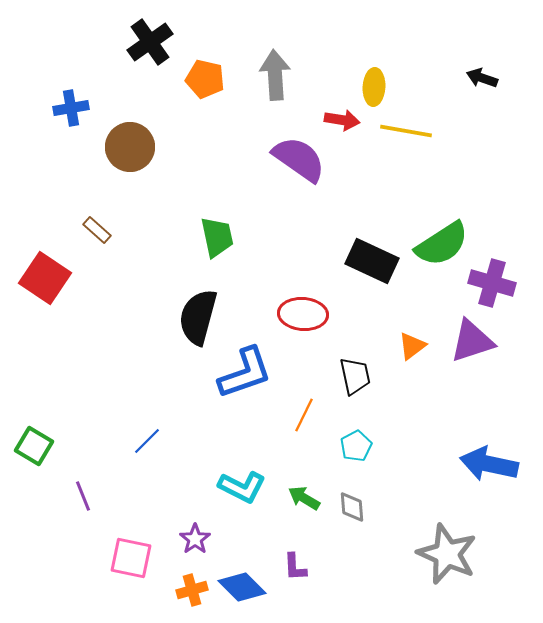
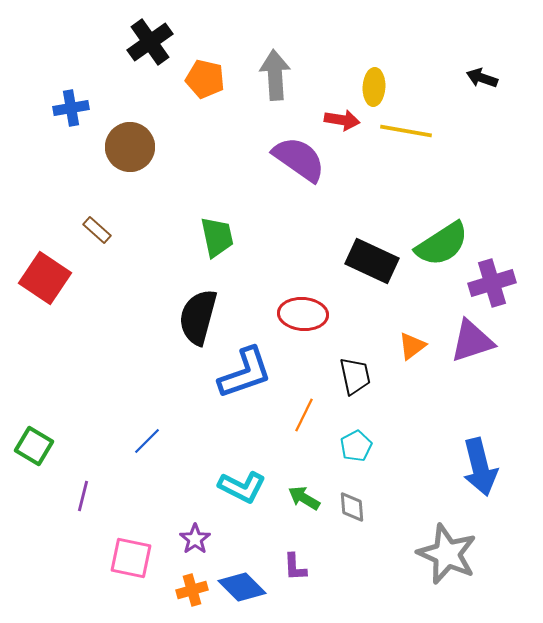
purple cross: rotated 33 degrees counterclockwise
blue arrow: moved 9 px left, 3 px down; rotated 116 degrees counterclockwise
purple line: rotated 36 degrees clockwise
